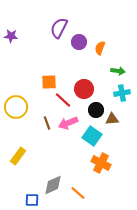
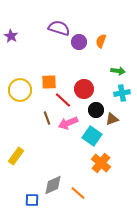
purple semicircle: rotated 80 degrees clockwise
purple star: rotated 24 degrees clockwise
orange semicircle: moved 1 px right, 7 px up
yellow circle: moved 4 px right, 17 px up
brown triangle: rotated 16 degrees counterclockwise
brown line: moved 5 px up
yellow rectangle: moved 2 px left
orange cross: rotated 12 degrees clockwise
